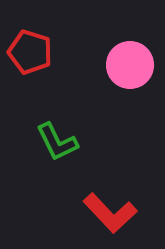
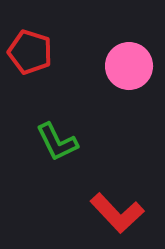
pink circle: moved 1 px left, 1 px down
red L-shape: moved 7 px right
